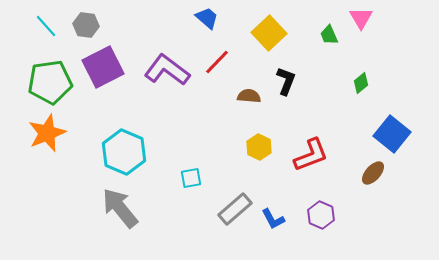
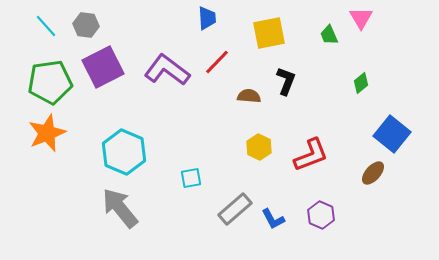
blue trapezoid: rotated 45 degrees clockwise
yellow square: rotated 32 degrees clockwise
